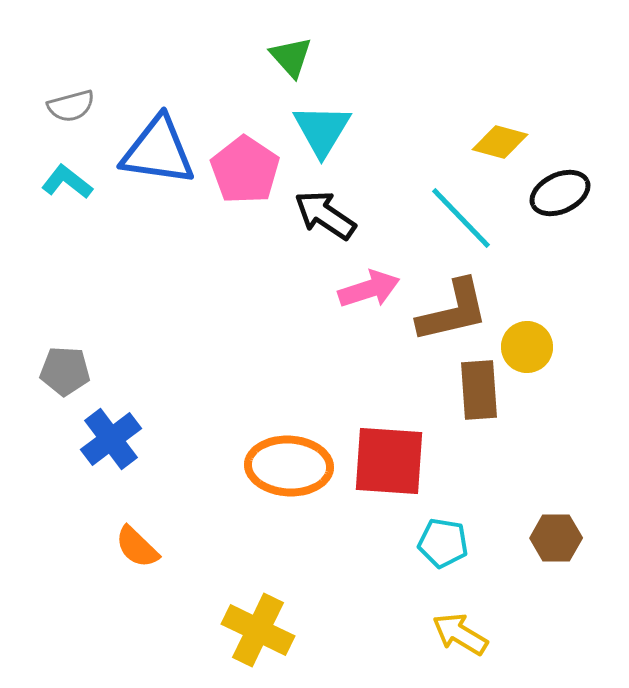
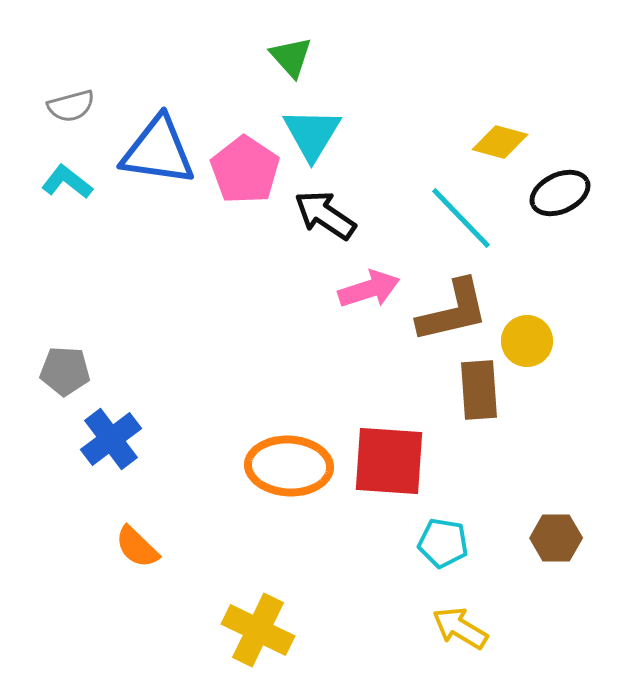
cyan triangle: moved 10 px left, 4 px down
yellow circle: moved 6 px up
yellow arrow: moved 6 px up
